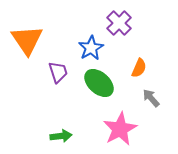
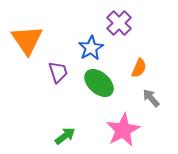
pink star: moved 3 px right, 1 px down
green arrow: moved 4 px right; rotated 30 degrees counterclockwise
